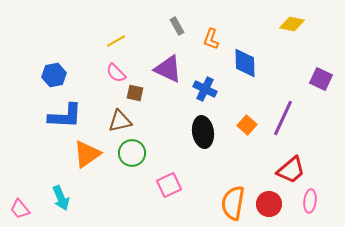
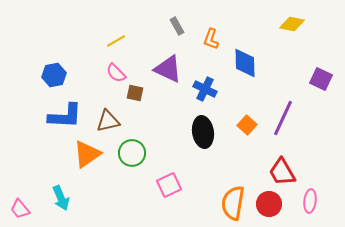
brown triangle: moved 12 px left
red trapezoid: moved 9 px left, 2 px down; rotated 100 degrees clockwise
